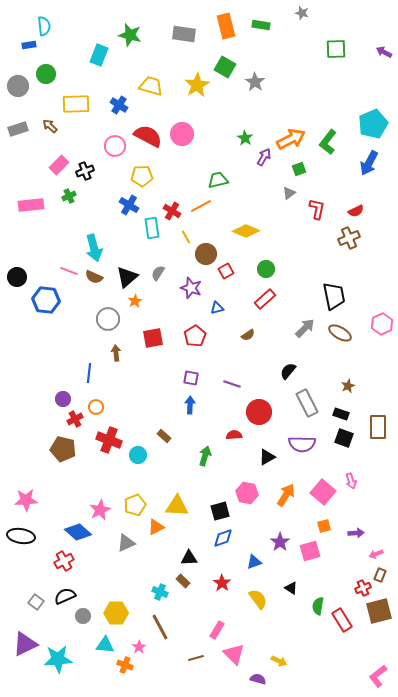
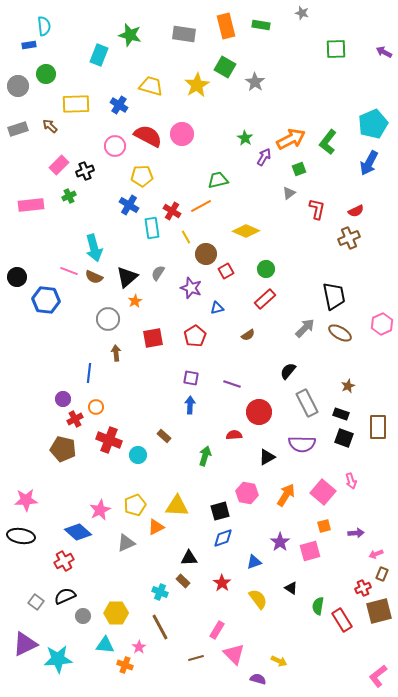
brown rectangle at (380, 575): moved 2 px right, 1 px up
